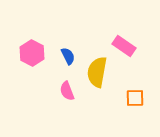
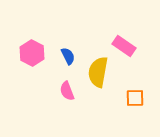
yellow semicircle: moved 1 px right
